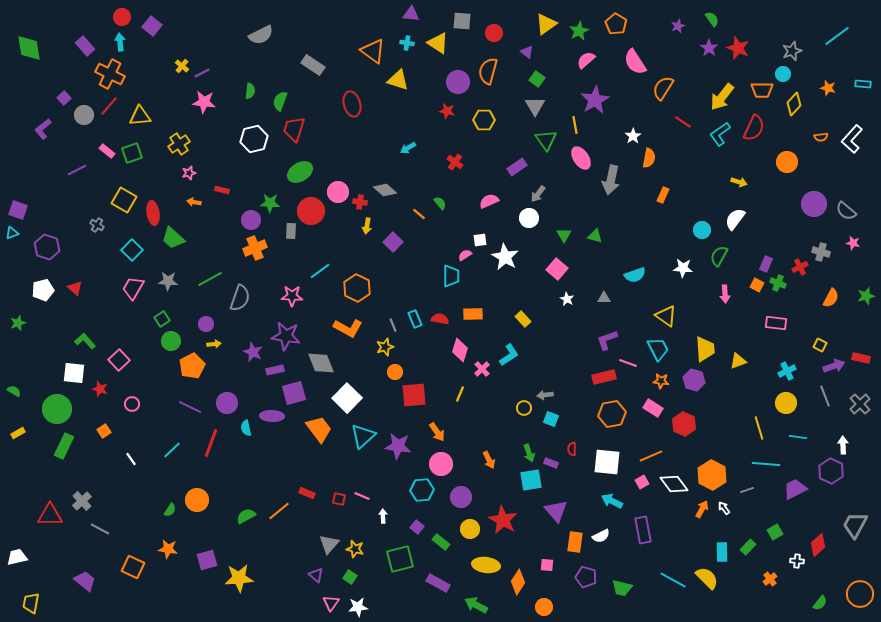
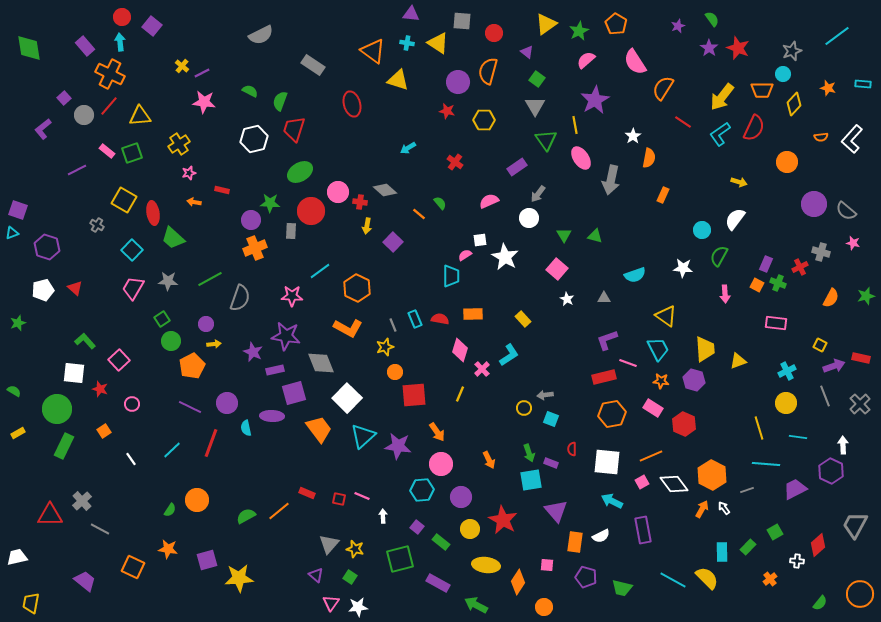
green semicircle at (250, 91): rotated 70 degrees counterclockwise
